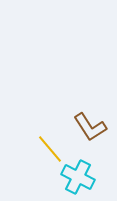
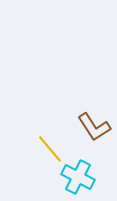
brown L-shape: moved 4 px right
